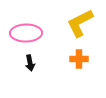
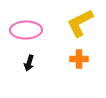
pink ellipse: moved 3 px up
black arrow: moved 1 px left; rotated 28 degrees clockwise
